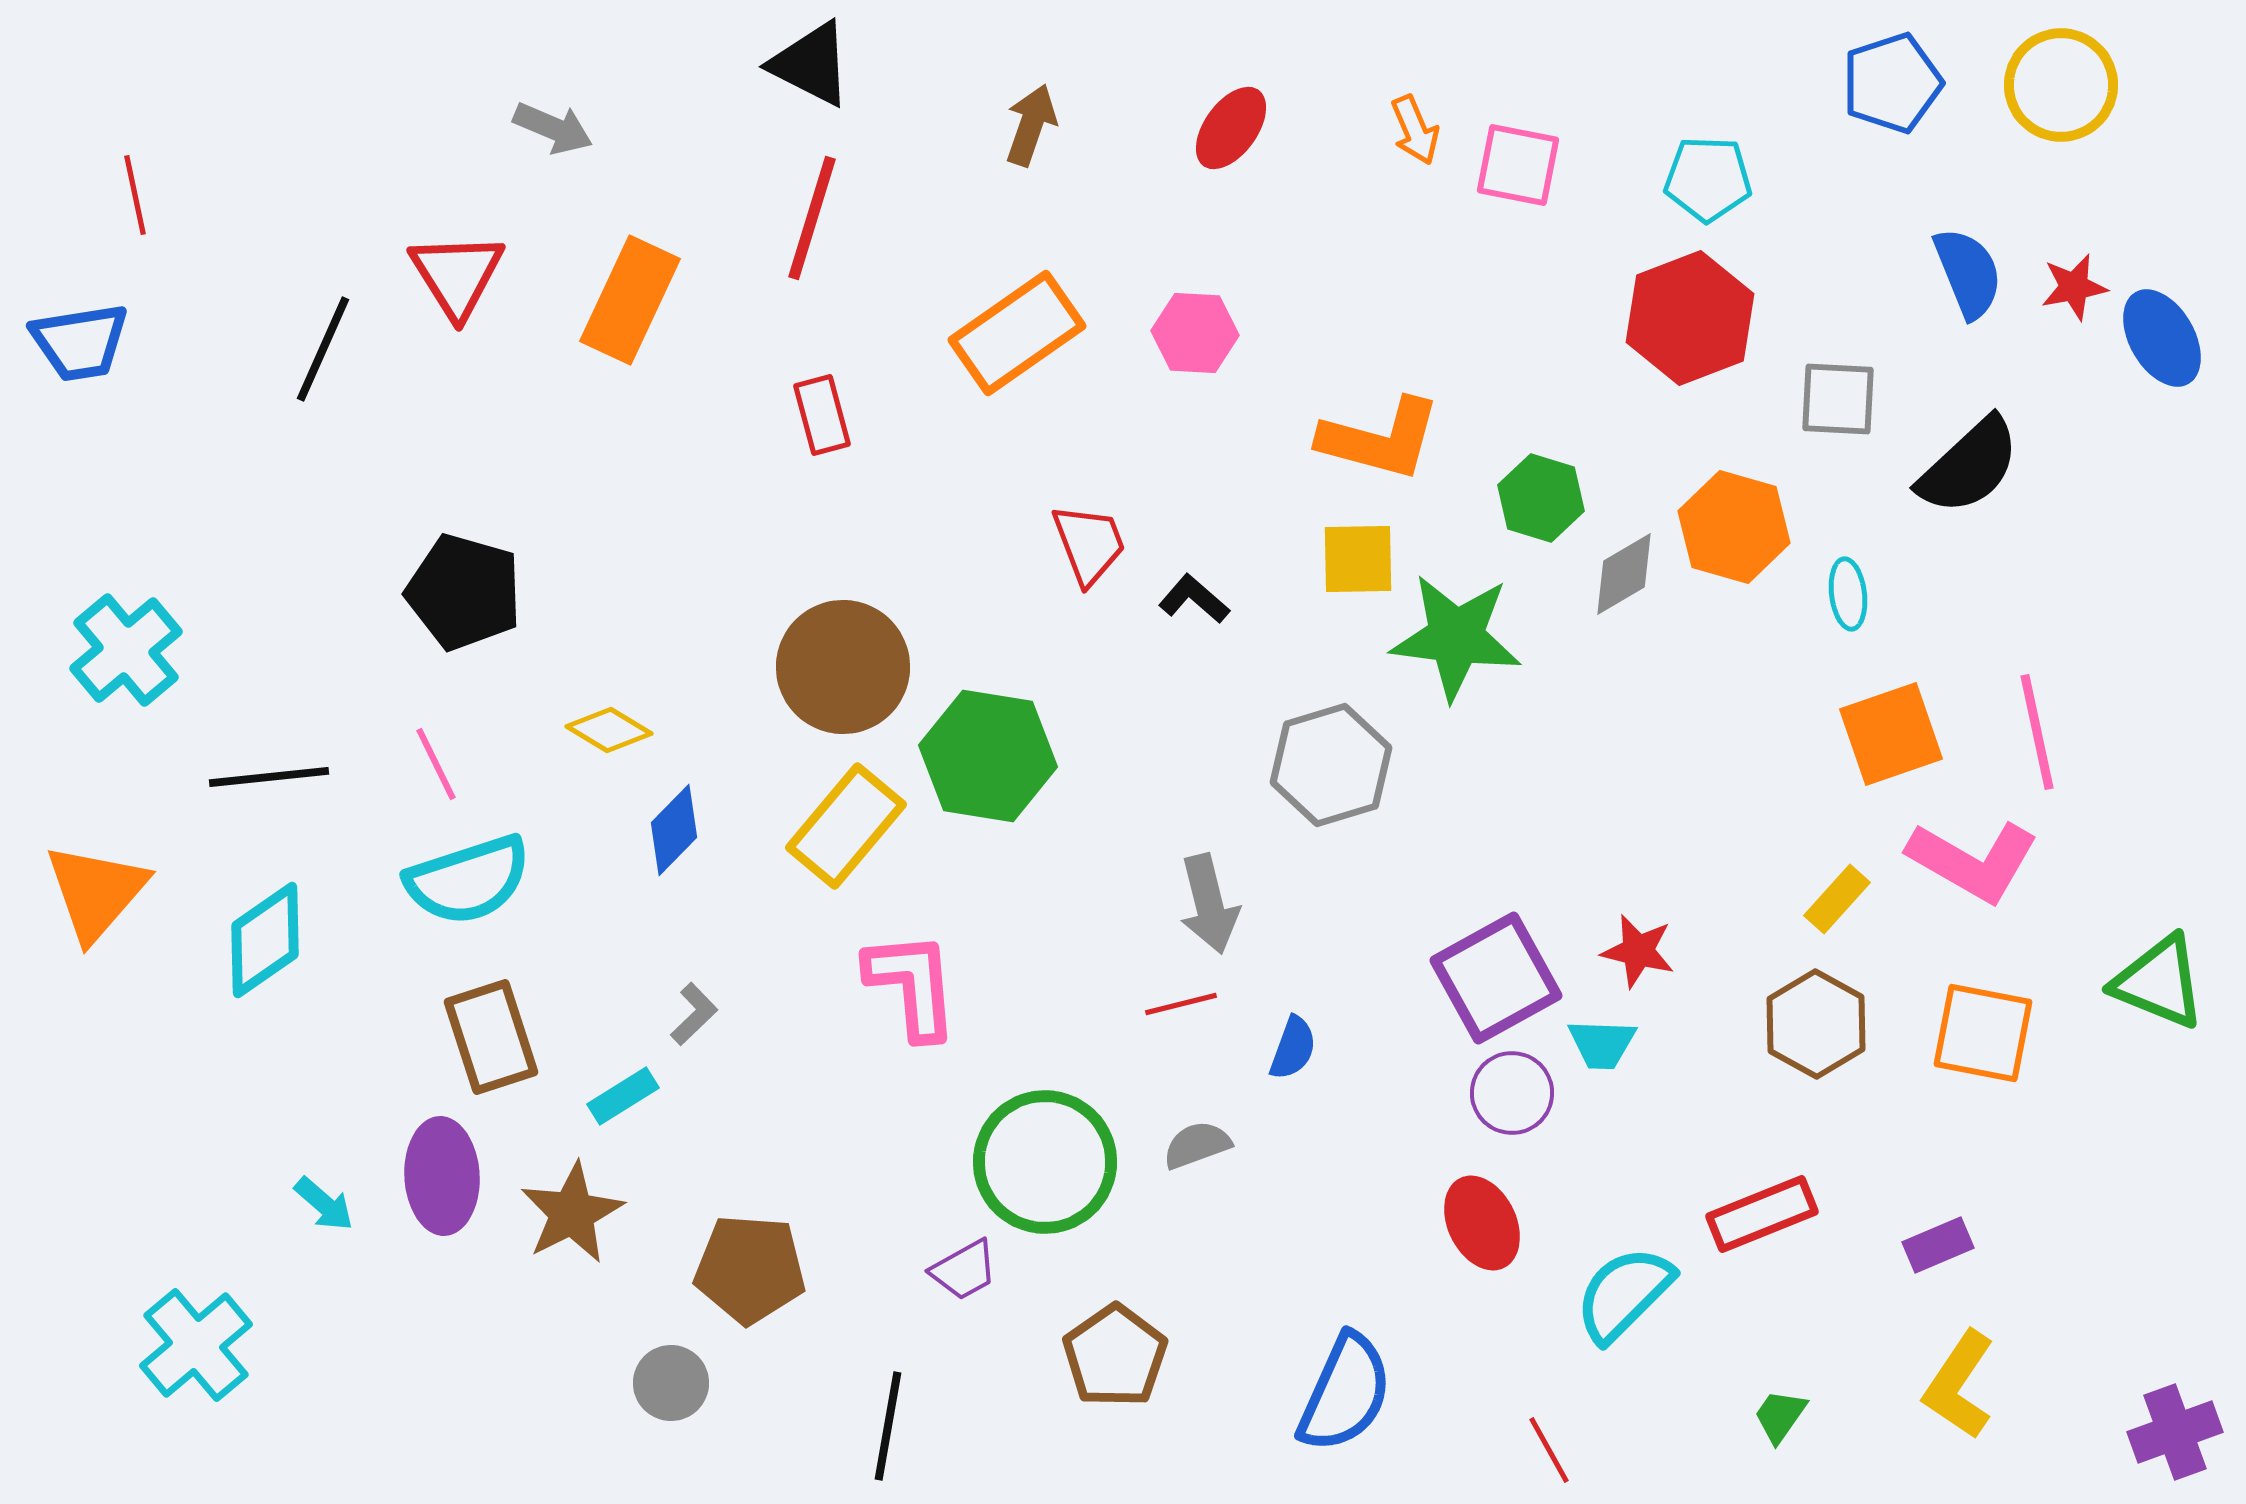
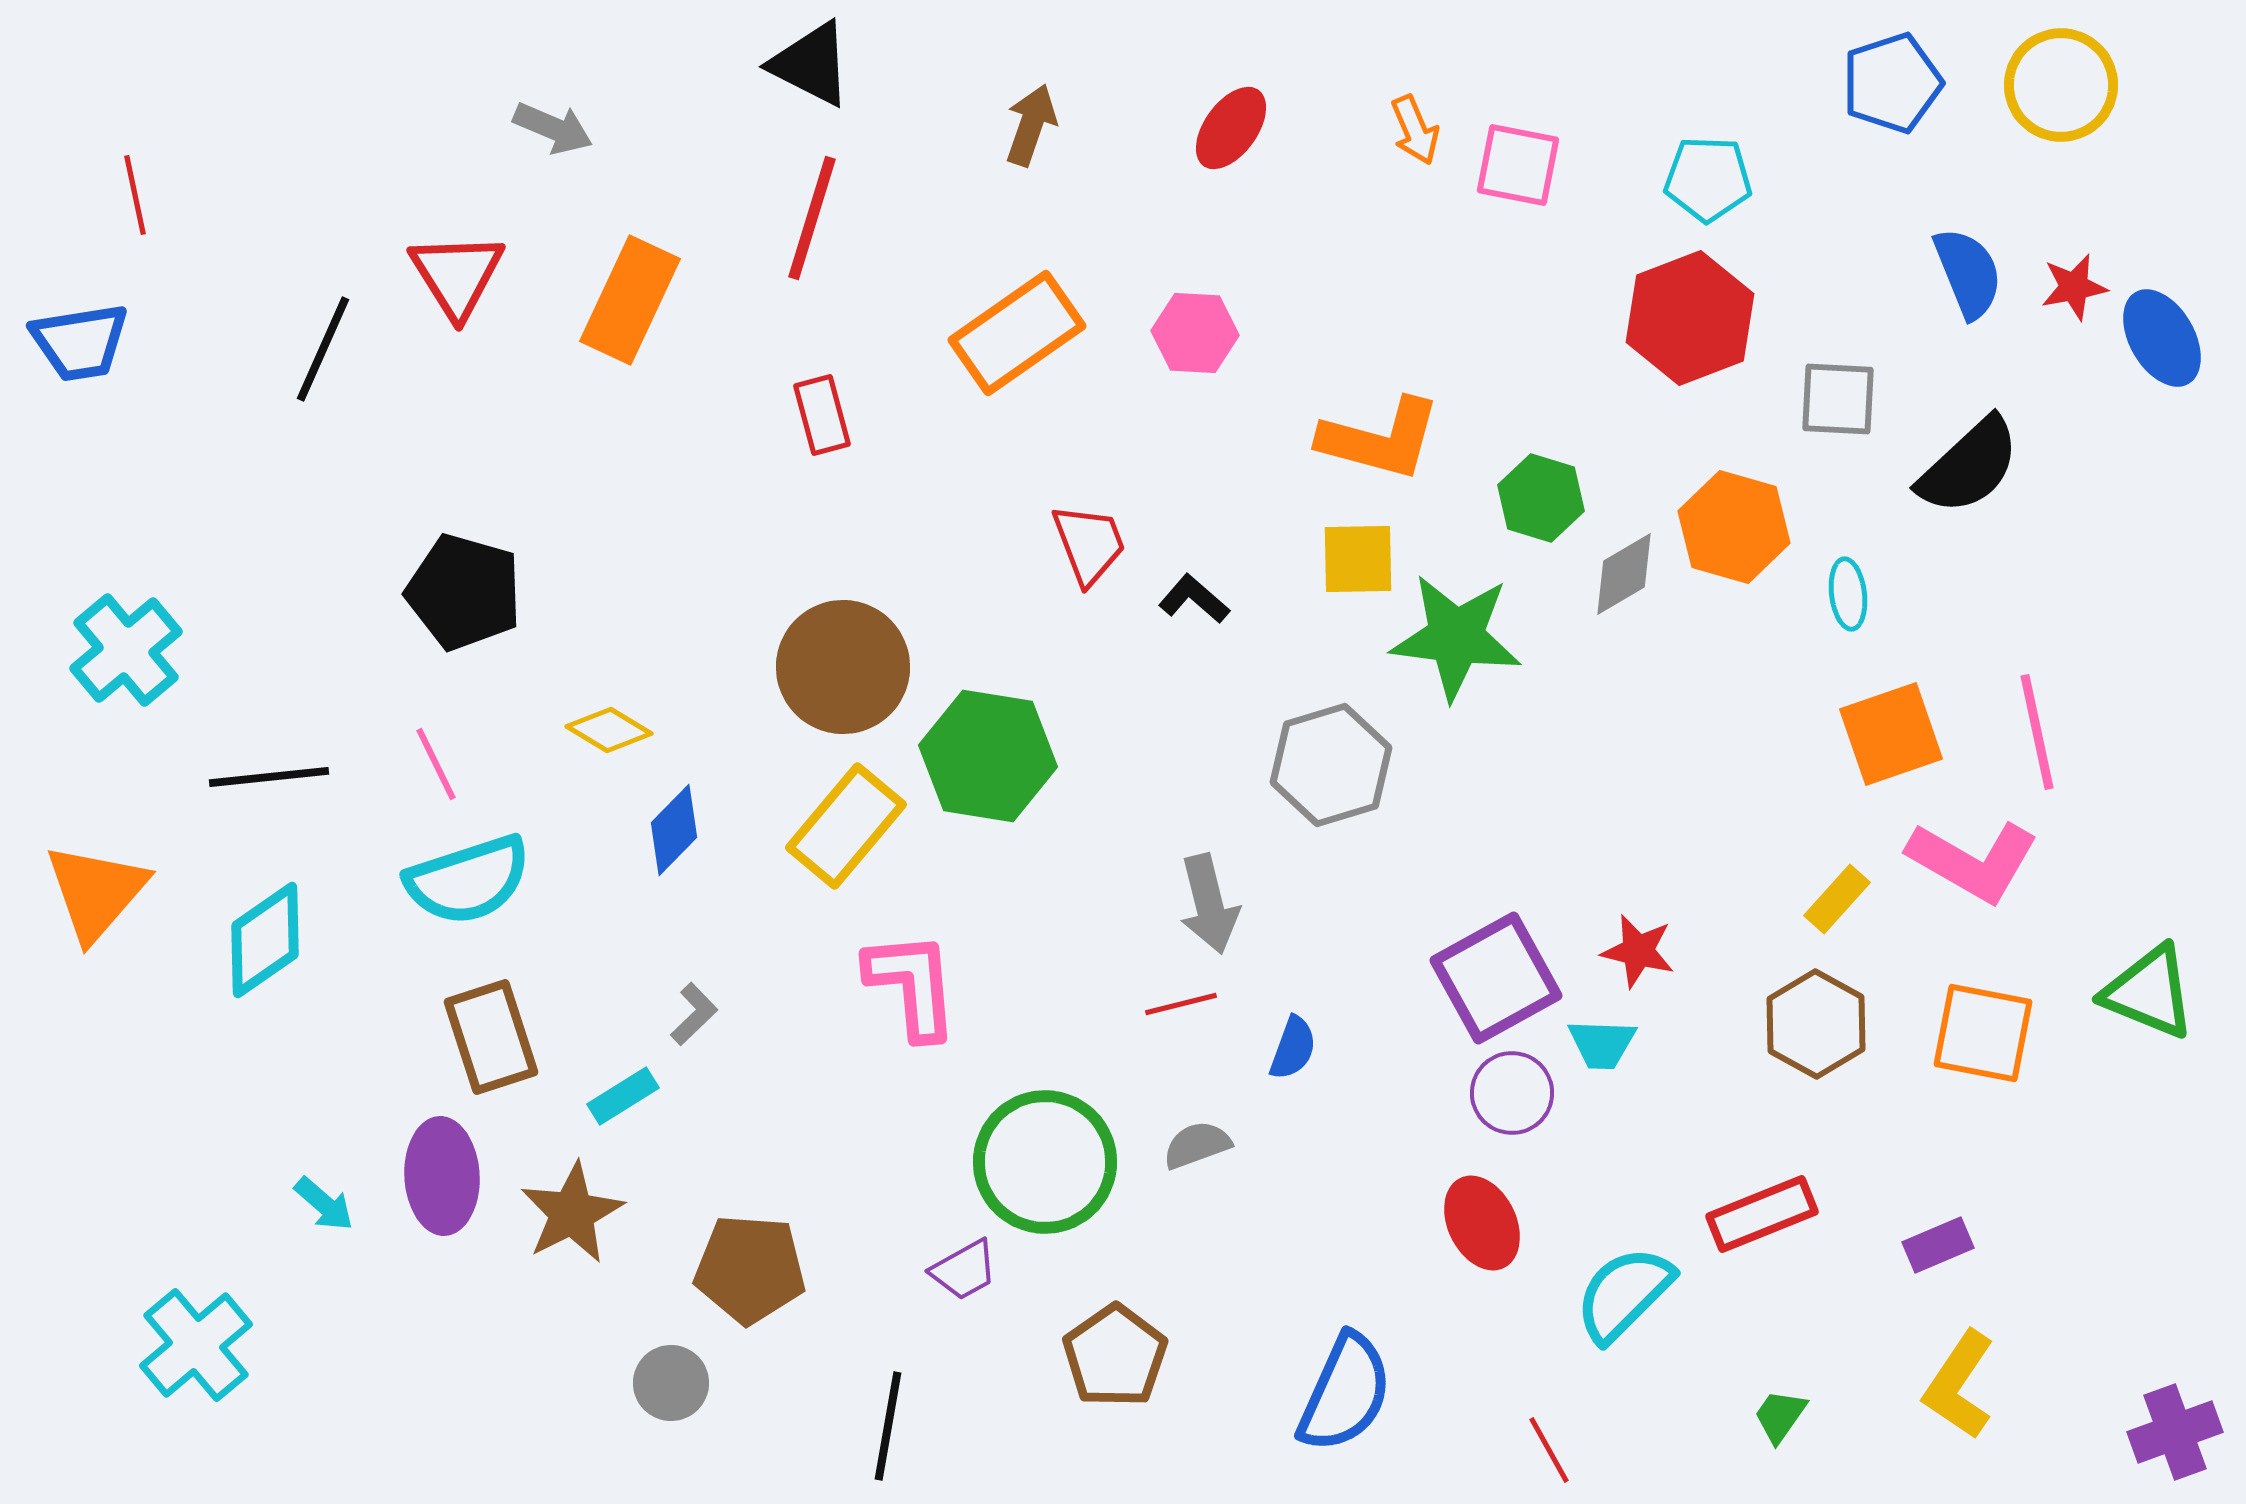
green triangle at (2159, 982): moved 10 px left, 10 px down
